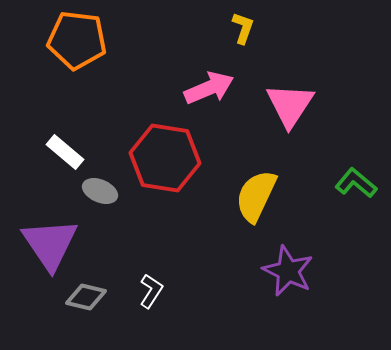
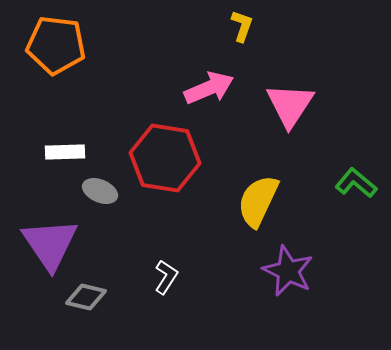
yellow L-shape: moved 1 px left, 2 px up
orange pentagon: moved 21 px left, 5 px down
white rectangle: rotated 42 degrees counterclockwise
yellow semicircle: moved 2 px right, 5 px down
white L-shape: moved 15 px right, 14 px up
